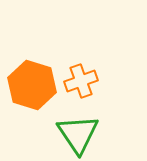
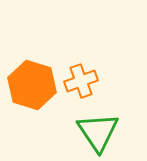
green triangle: moved 20 px right, 2 px up
